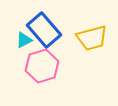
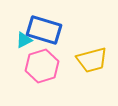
blue rectangle: rotated 32 degrees counterclockwise
yellow trapezoid: moved 22 px down
